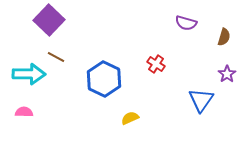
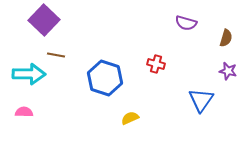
purple square: moved 5 px left
brown semicircle: moved 2 px right, 1 px down
brown line: moved 2 px up; rotated 18 degrees counterclockwise
red cross: rotated 18 degrees counterclockwise
purple star: moved 1 px right, 3 px up; rotated 24 degrees counterclockwise
blue hexagon: moved 1 px right, 1 px up; rotated 8 degrees counterclockwise
